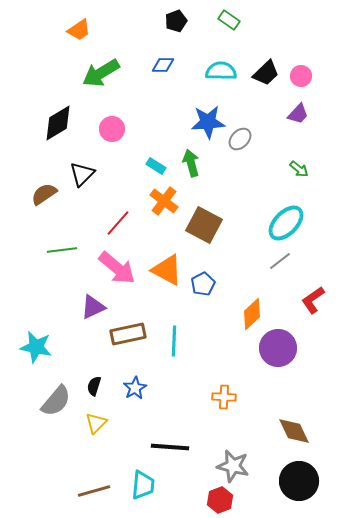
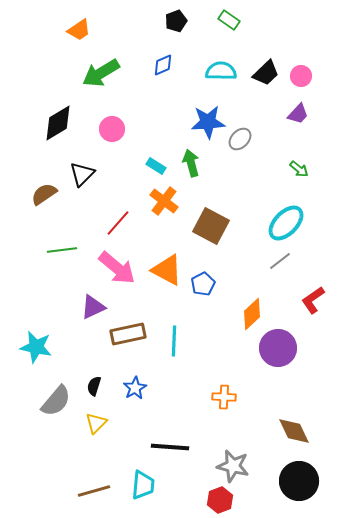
blue diamond at (163, 65): rotated 25 degrees counterclockwise
brown square at (204, 225): moved 7 px right, 1 px down
